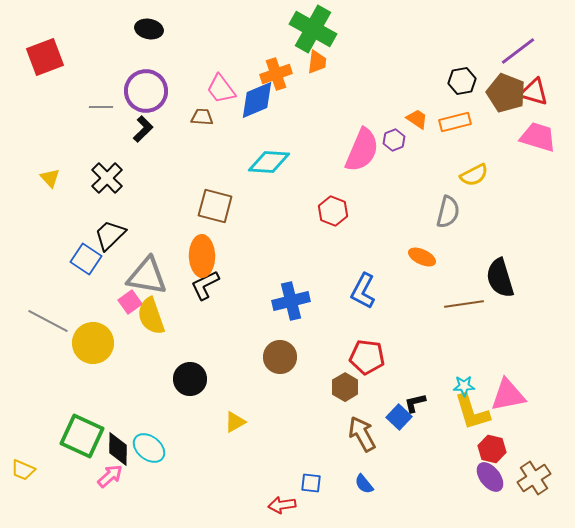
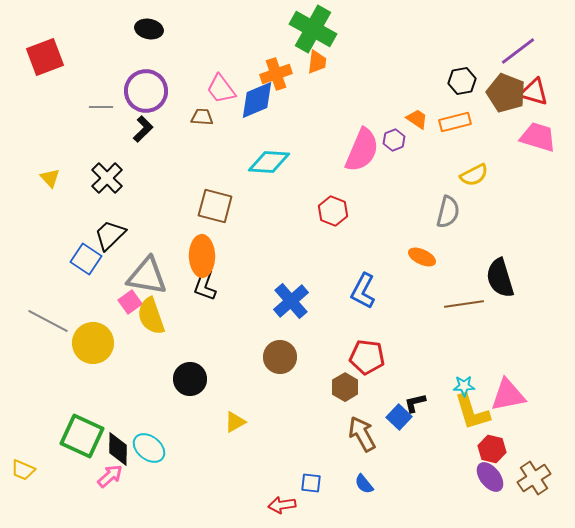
black L-shape at (205, 285): rotated 44 degrees counterclockwise
blue cross at (291, 301): rotated 27 degrees counterclockwise
